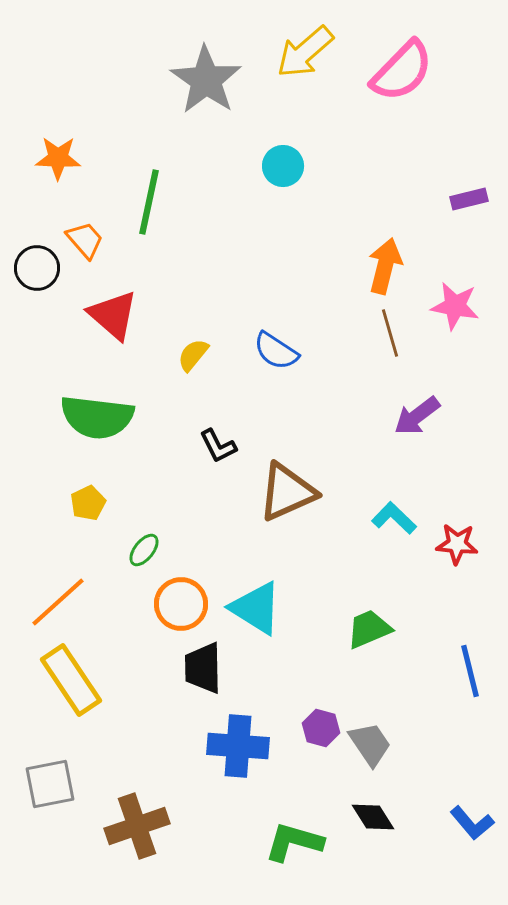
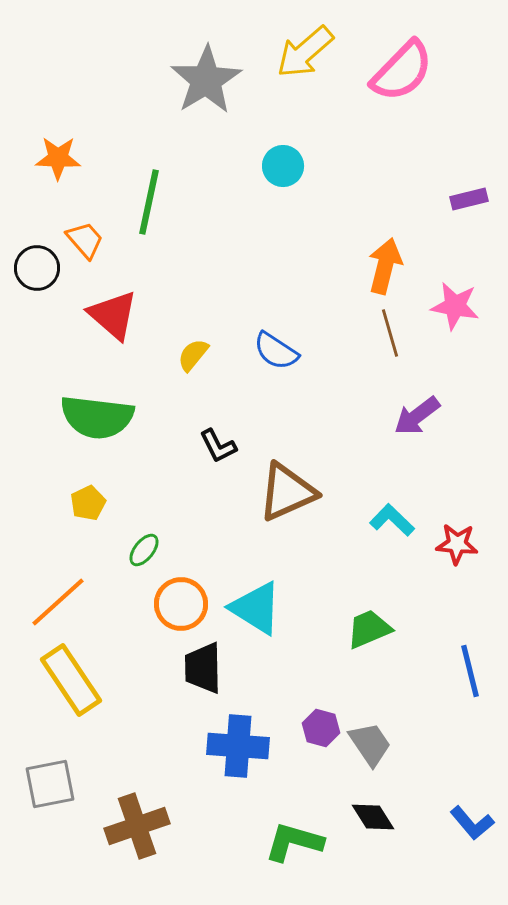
gray star: rotated 6 degrees clockwise
cyan L-shape: moved 2 px left, 2 px down
